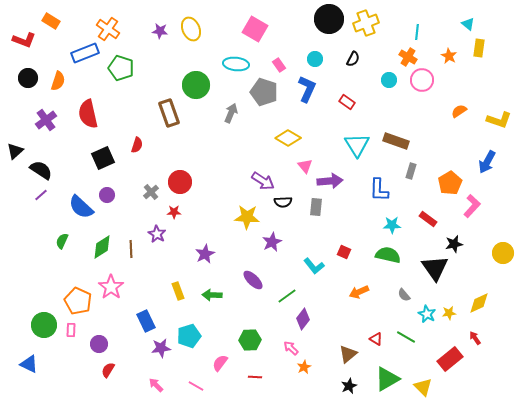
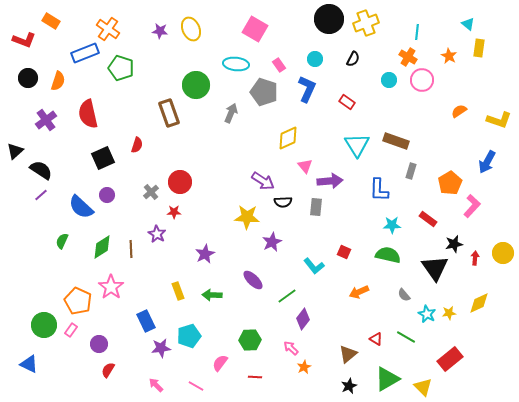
yellow diamond at (288, 138): rotated 55 degrees counterclockwise
pink rectangle at (71, 330): rotated 32 degrees clockwise
red arrow at (475, 338): moved 80 px up; rotated 40 degrees clockwise
